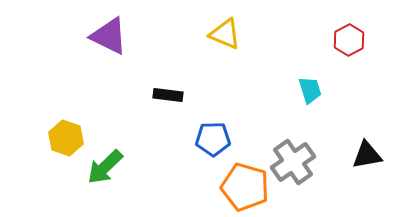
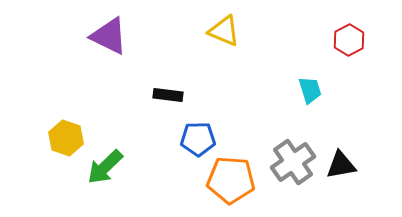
yellow triangle: moved 1 px left, 3 px up
blue pentagon: moved 15 px left
black triangle: moved 26 px left, 10 px down
orange pentagon: moved 14 px left, 7 px up; rotated 12 degrees counterclockwise
